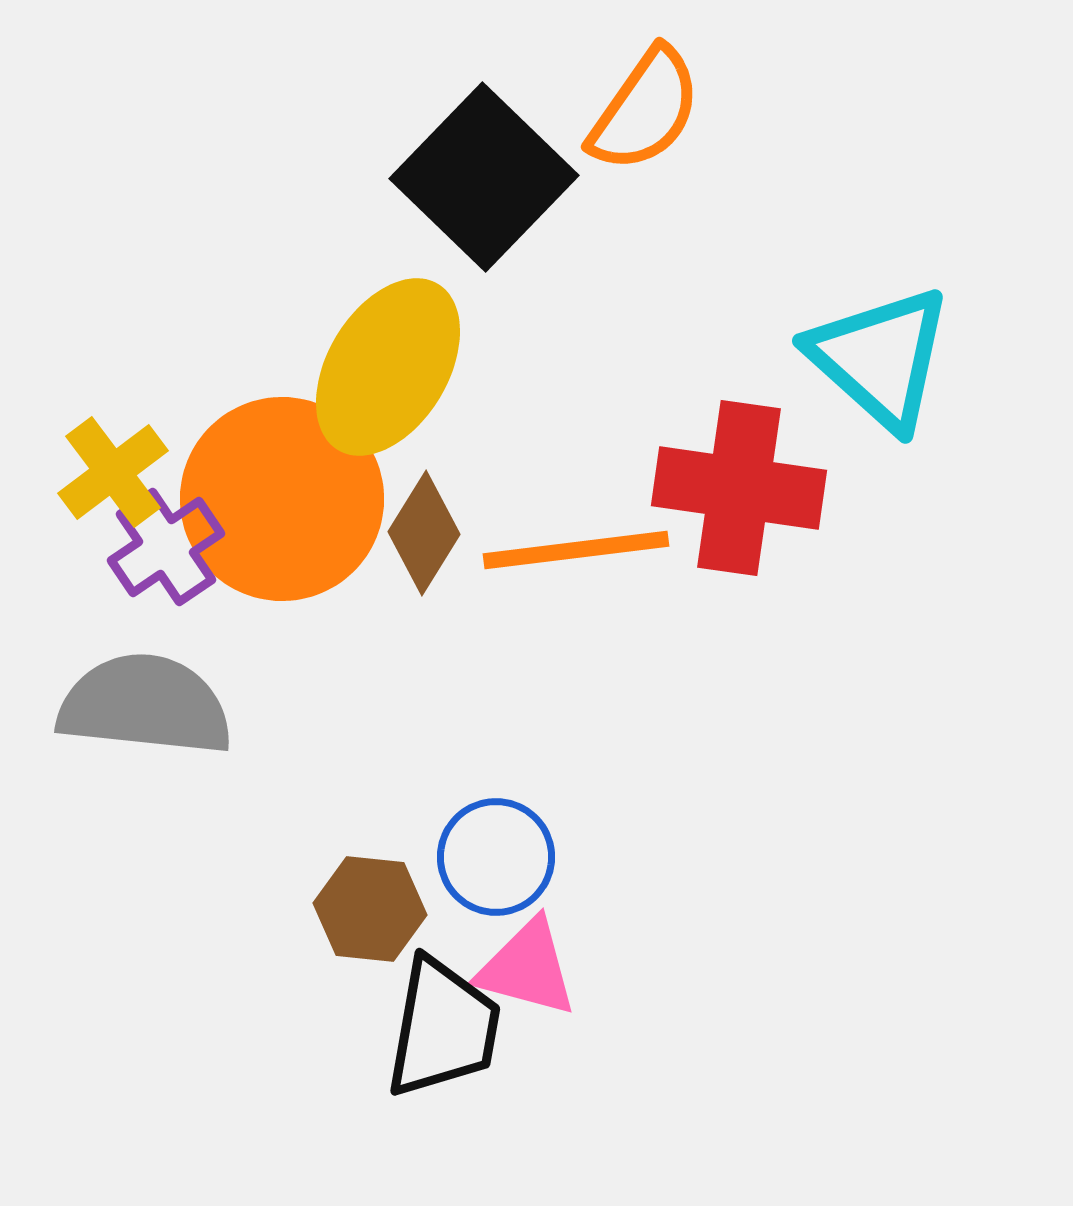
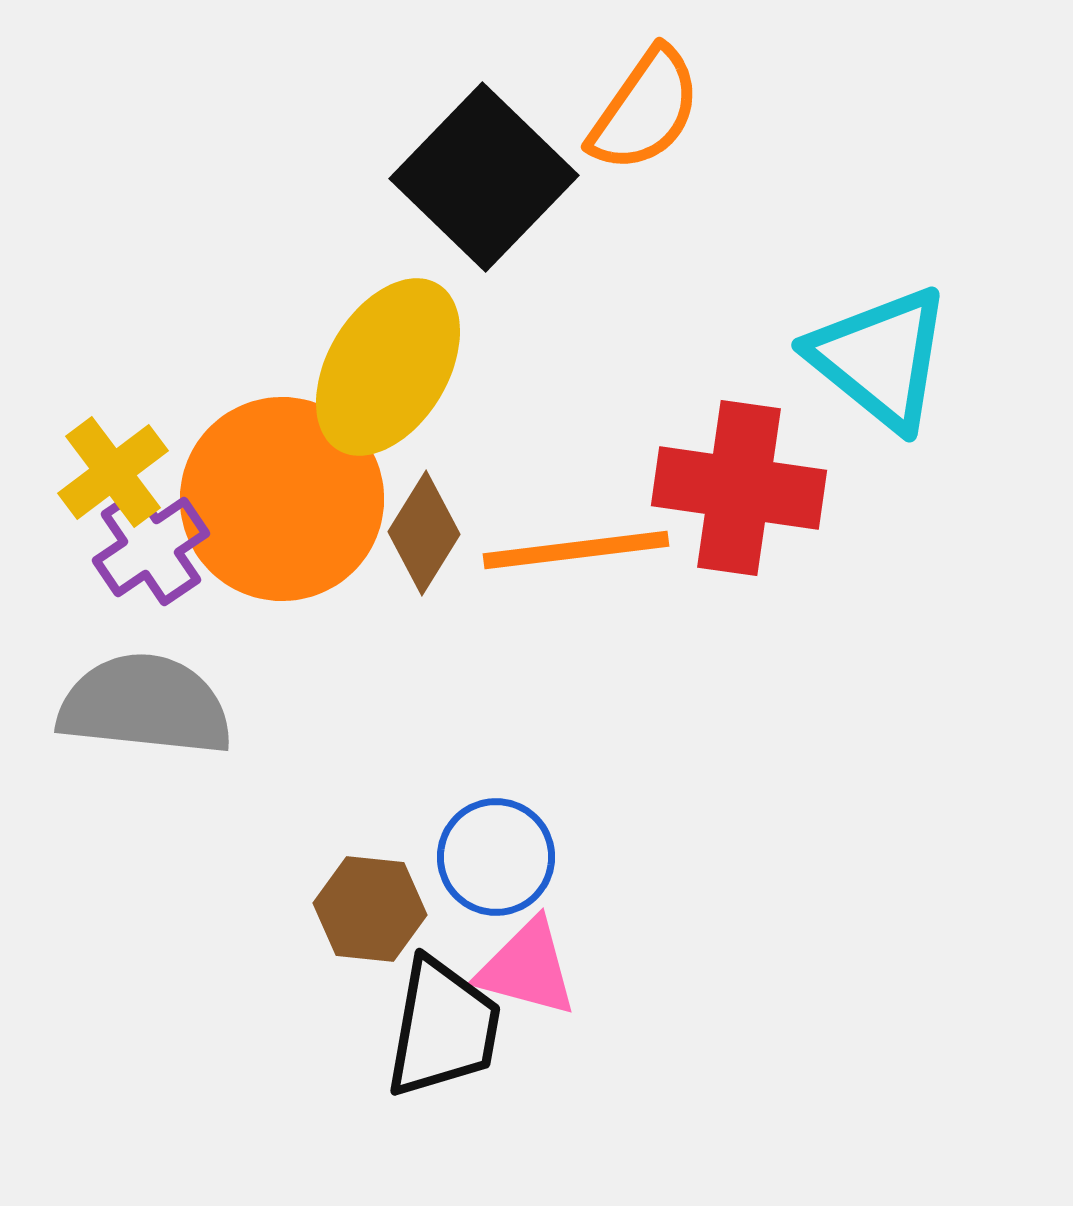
cyan triangle: rotated 3 degrees counterclockwise
purple cross: moved 15 px left
